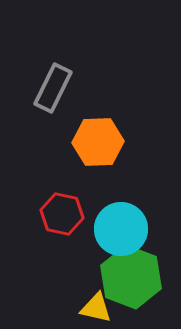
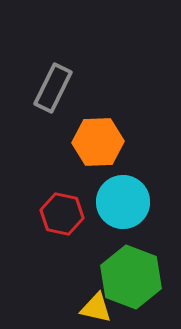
cyan circle: moved 2 px right, 27 px up
